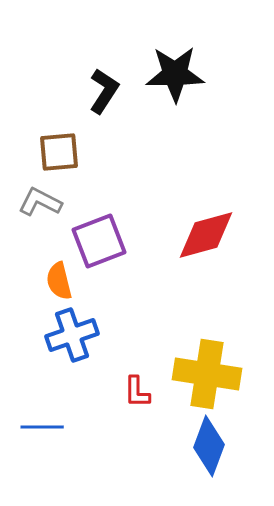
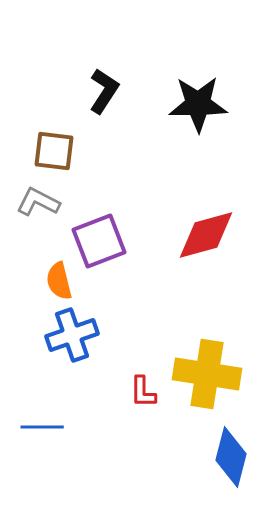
black star: moved 23 px right, 30 px down
brown square: moved 5 px left, 1 px up; rotated 12 degrees clockwise
gray L-shape: moved 2 px left
red L-shape: moved 6 px right
blue diamond: moved 22 px right, 11 px down; rotated 6 degrees counterclockwise
